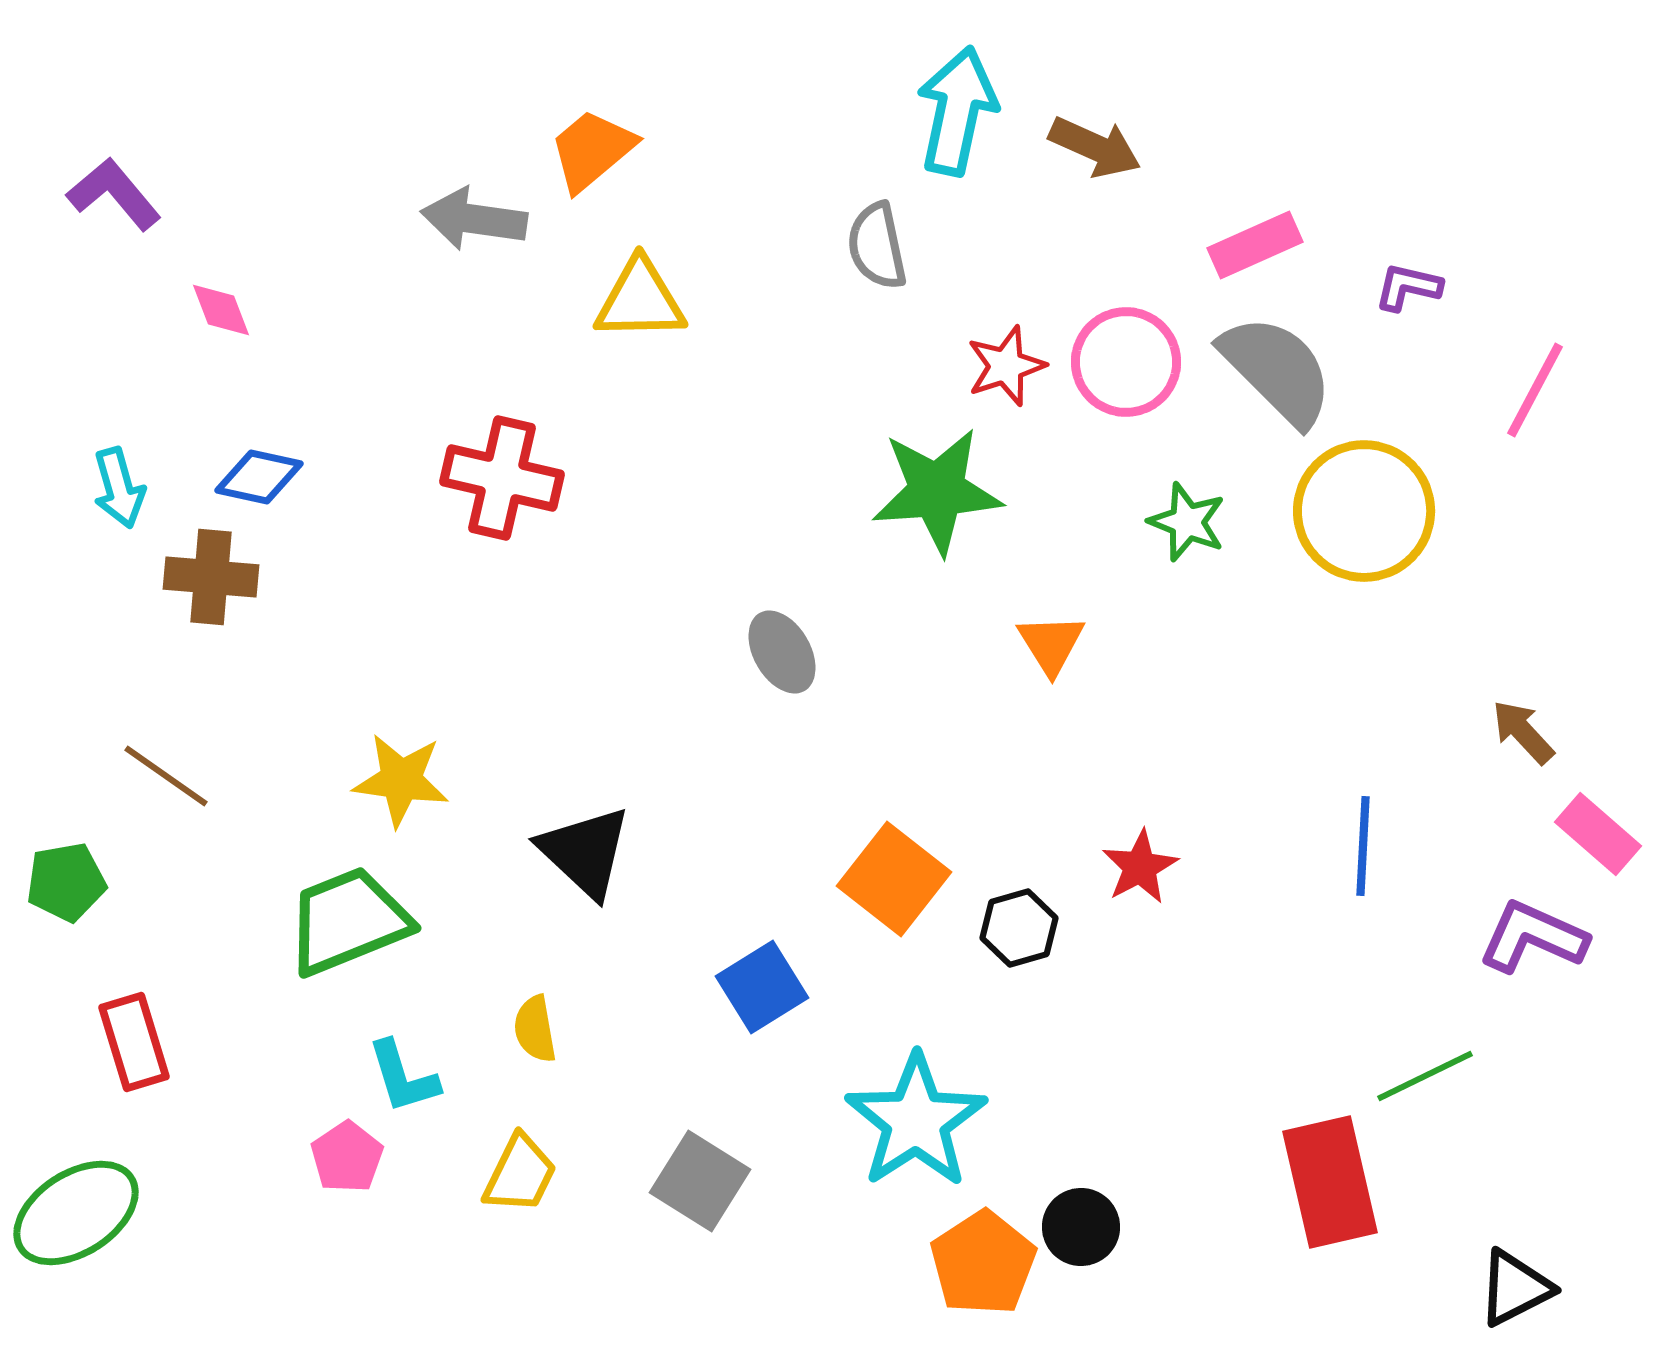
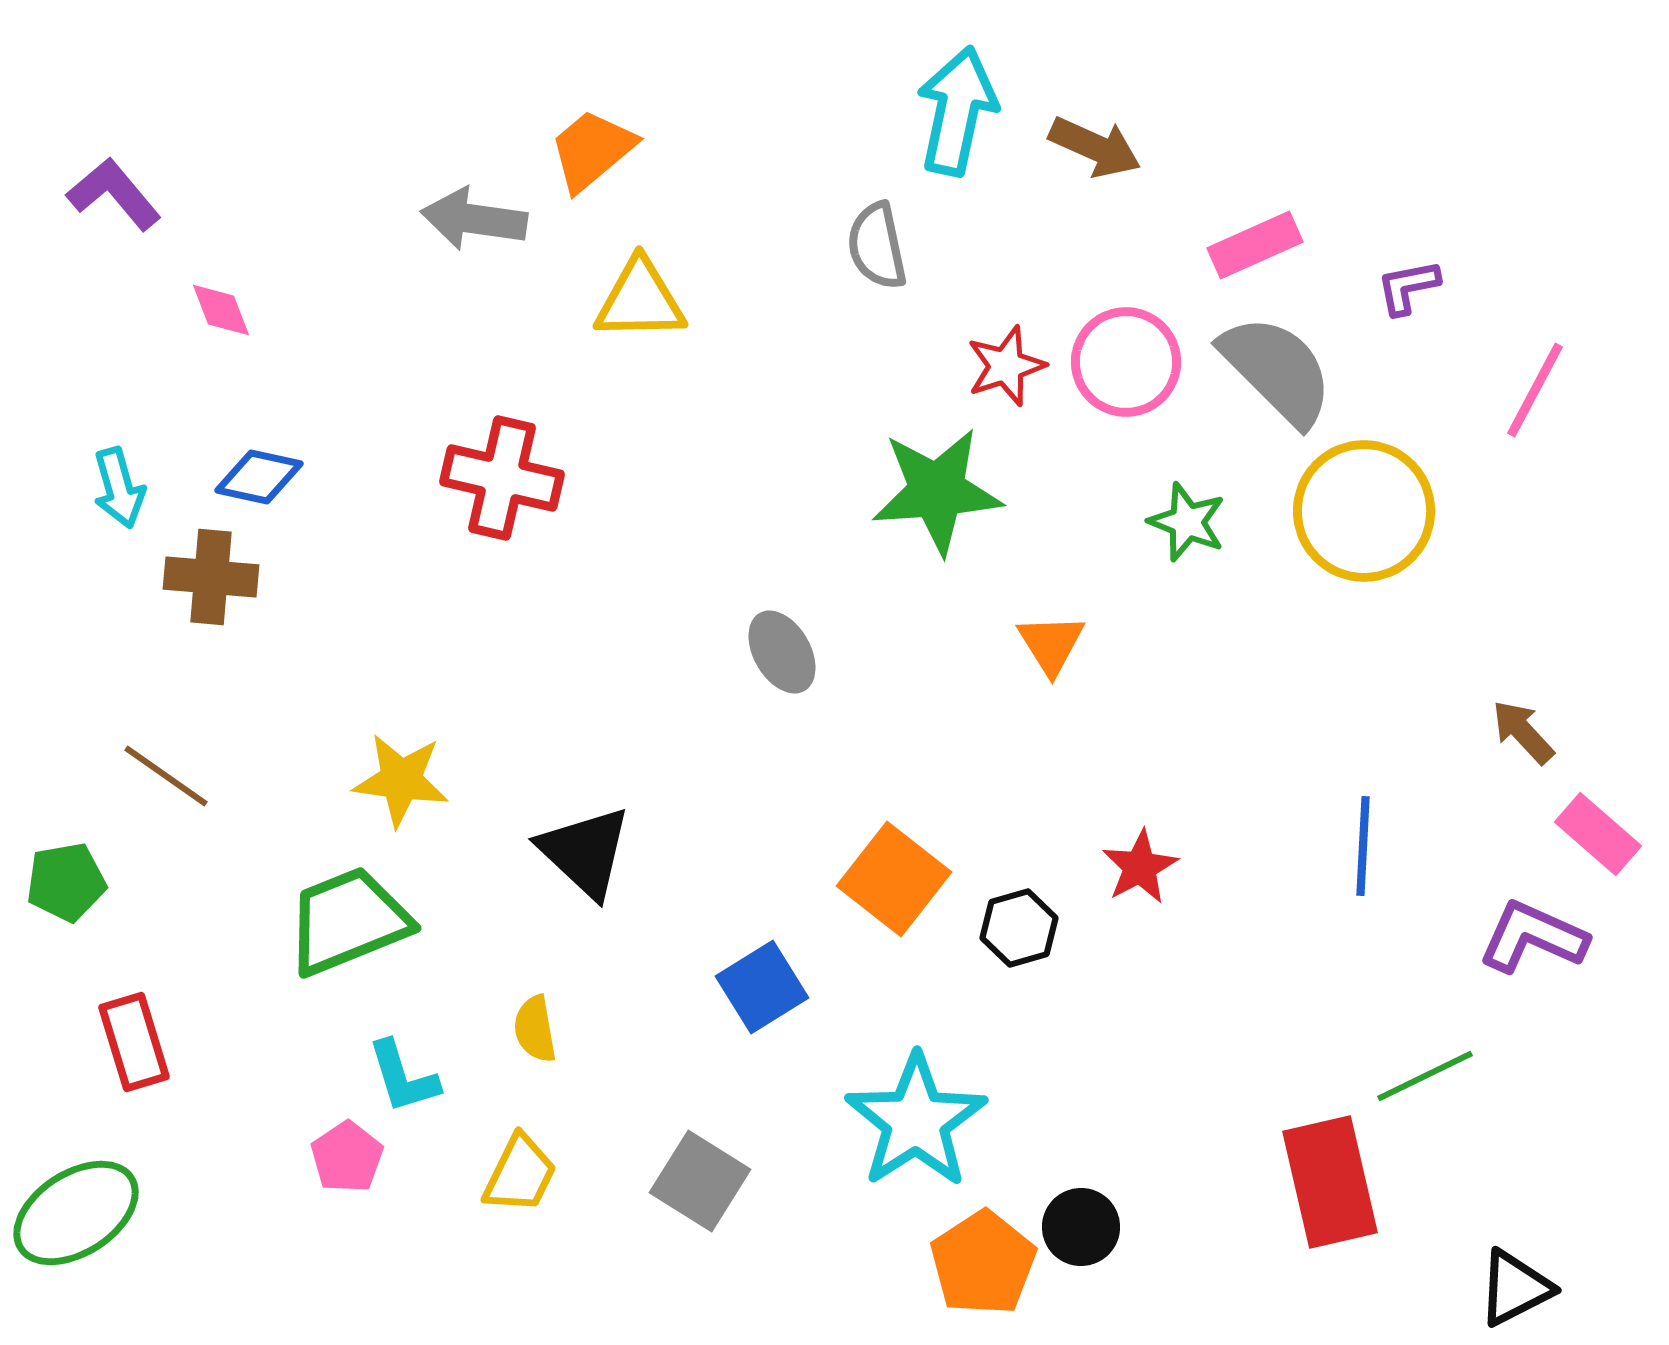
purple L-shape at (1408, 287): rotated 24 degrees counterclockwise
